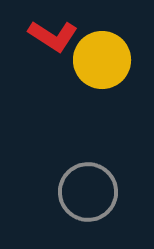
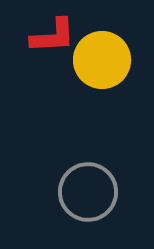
red L-shape: rotated 36 degrees counterclockwise
